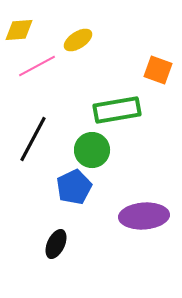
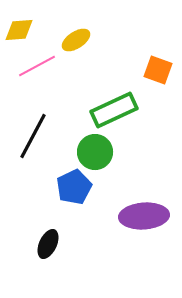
yellow ellipse: moved 2 px left
green rectangle: moved 3 px left; rotated 15 degrees counterclockwise
black line: moved 3 px up
green circle: moved 3 px right, 2 px down
black ellipse: moved 8 px left
